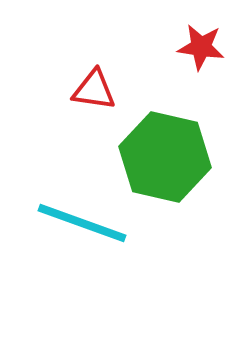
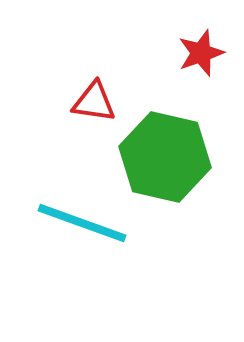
red star: moved 6 px down; rotated 27 degrees counterclockwise
red triangle: moved 12 px down
